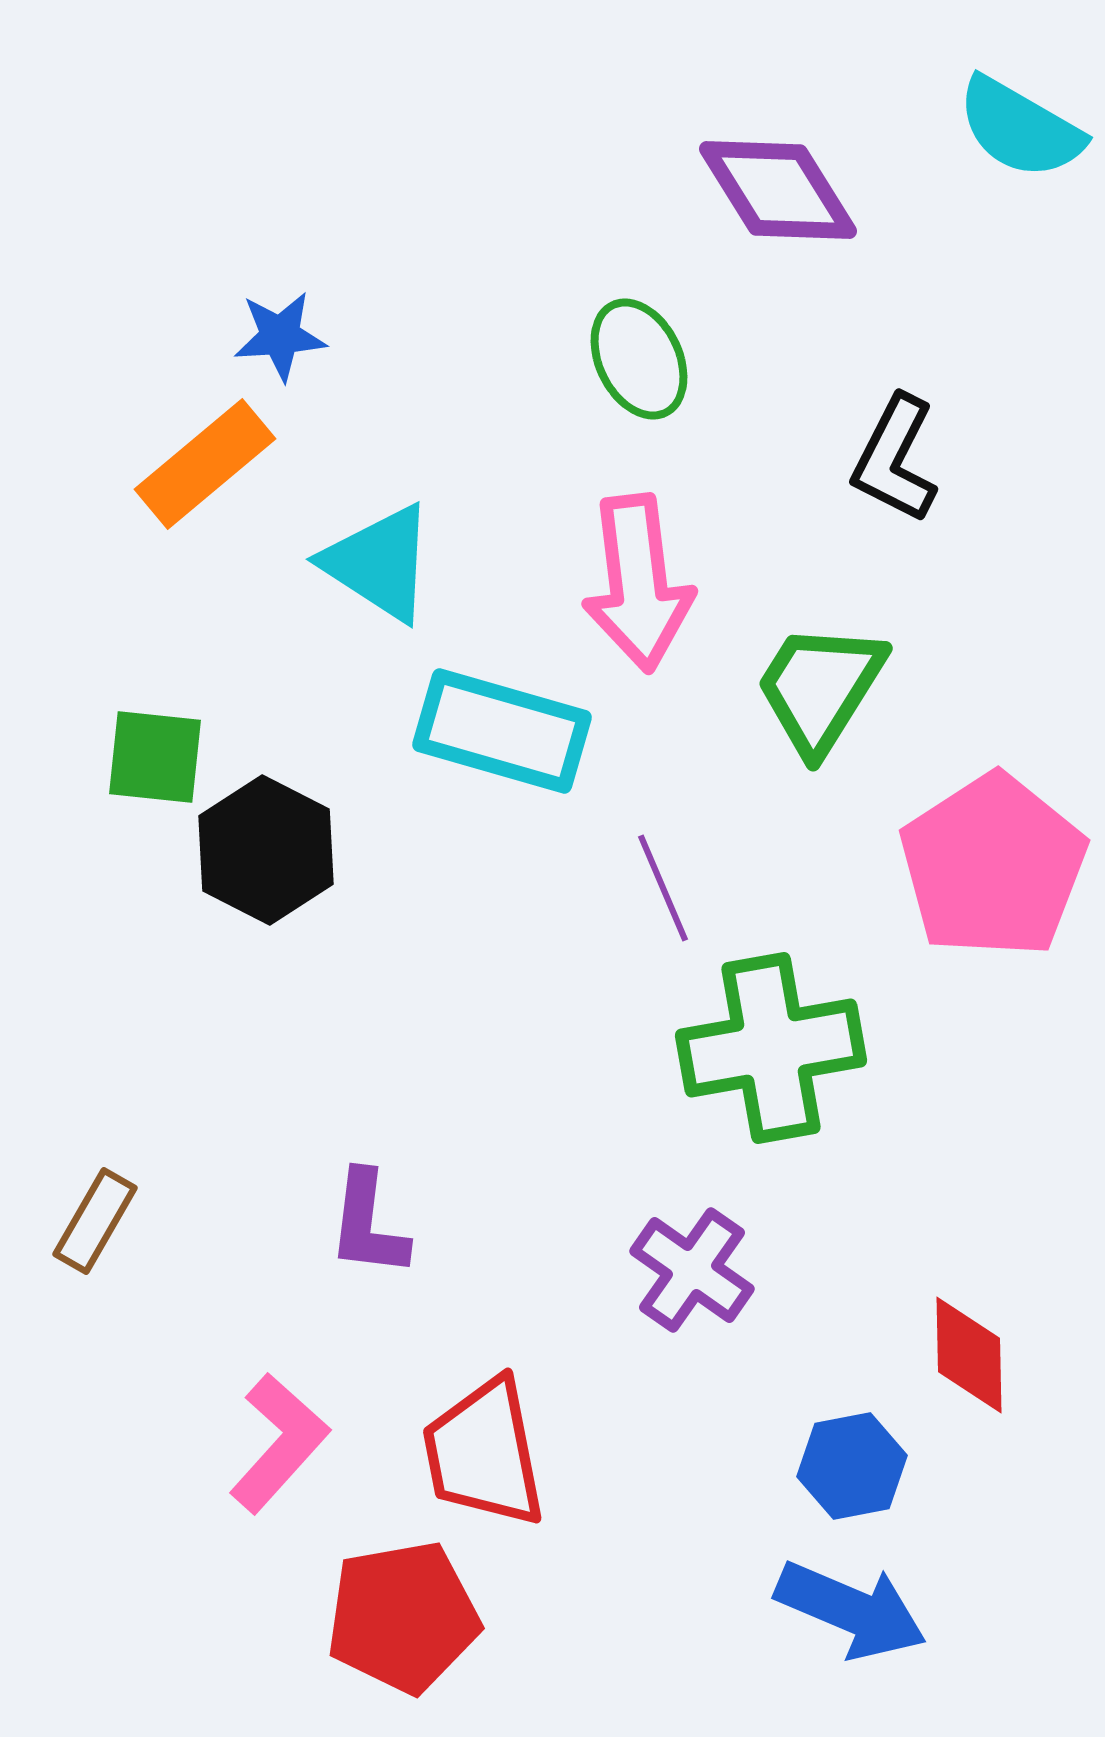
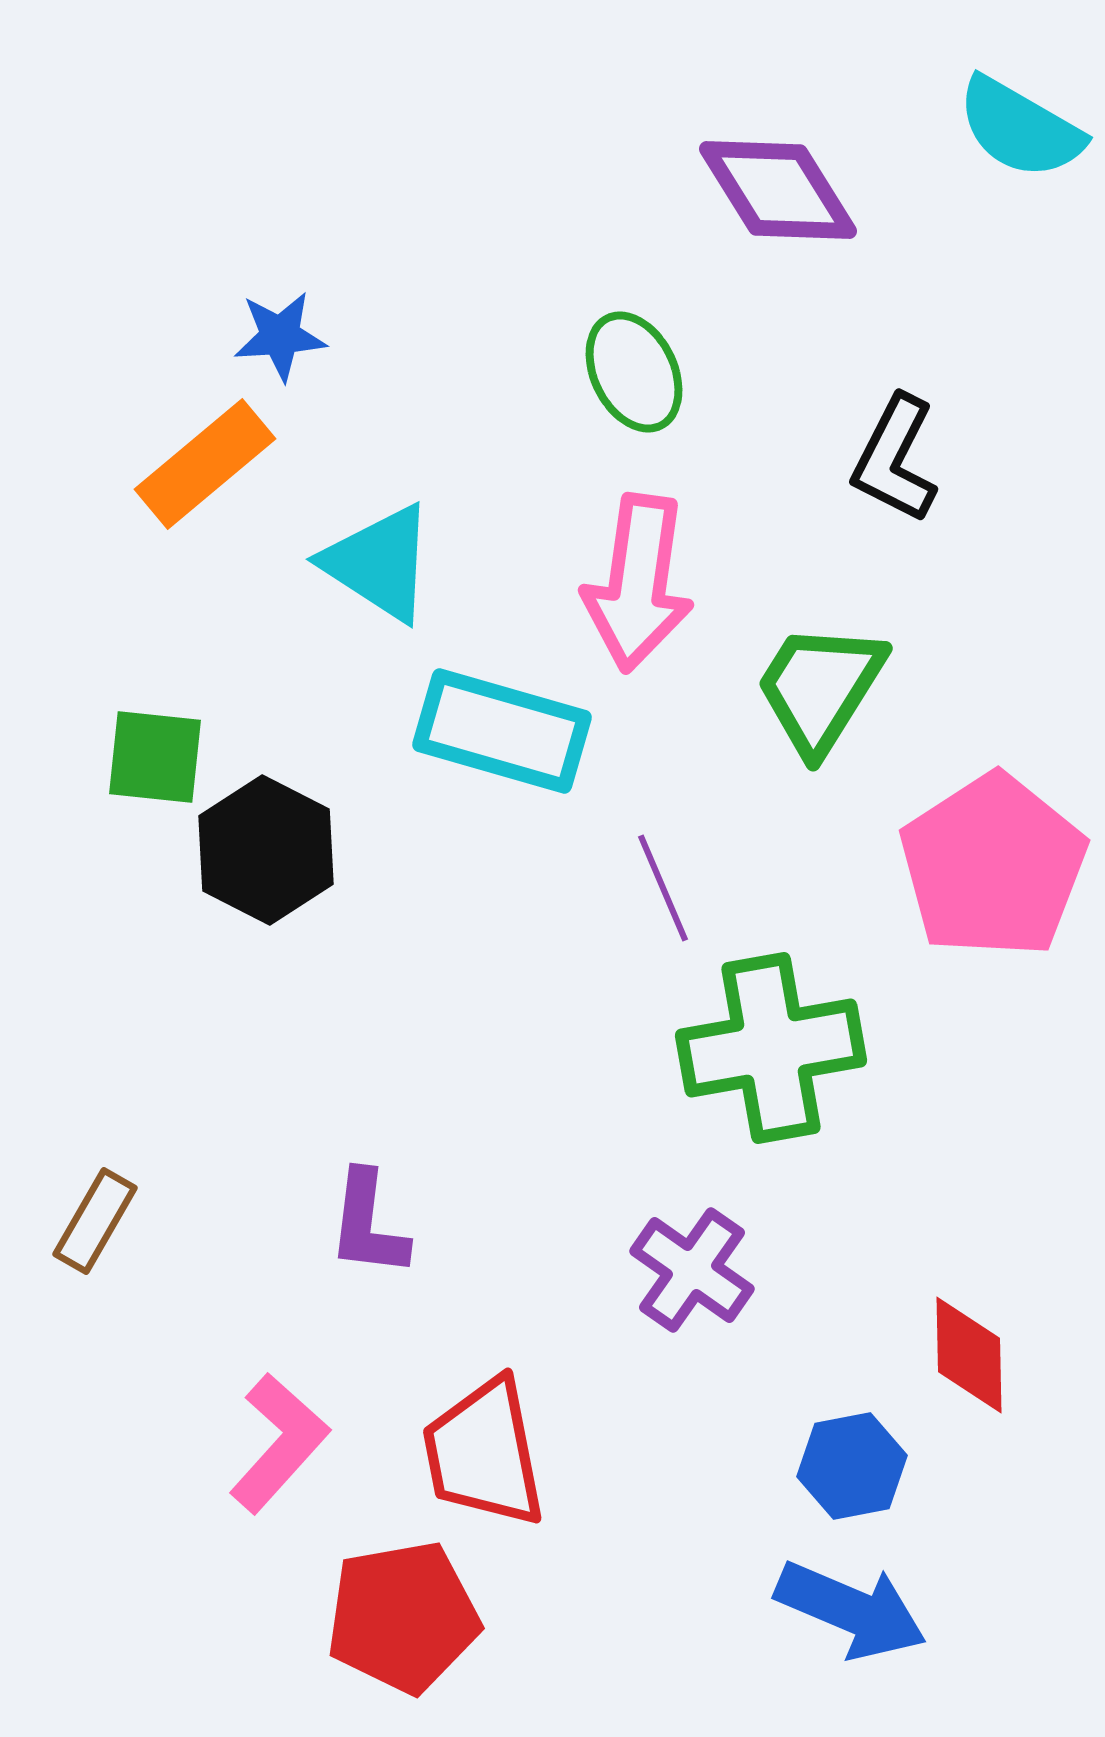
green ellipse: moved 5 px left, 13 px down
pink arrow: rotated 15 degrees clockwise
